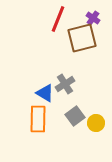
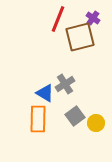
brown square: moved 2 px left, 1 px up
